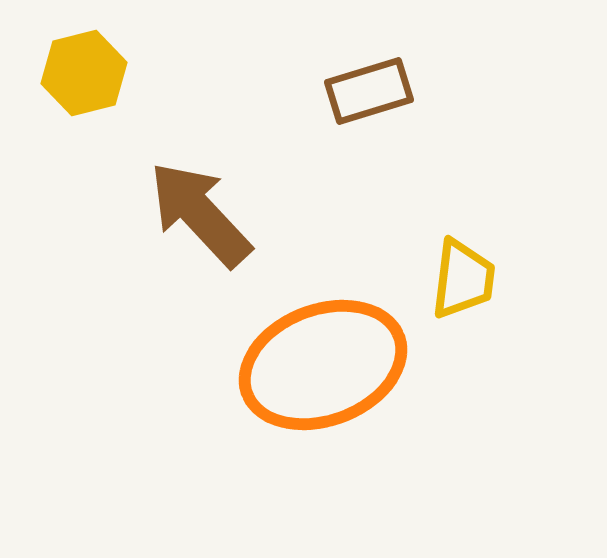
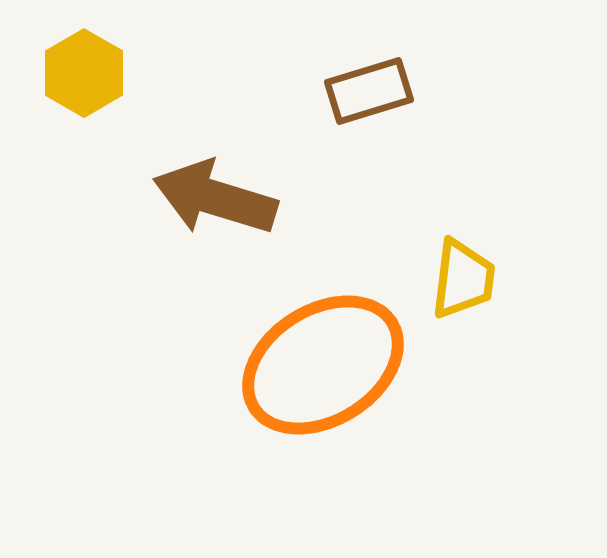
yellow hexagon: rotated 16 degrees counterclockwise
brown arrow: moved 15 px right, 16 px up; rotated 30 degrees counterclockwise
orange ellipse: rotated 11 degrees counterclockwise
